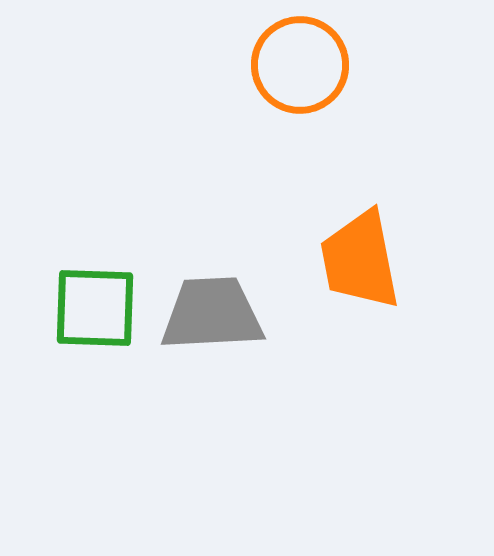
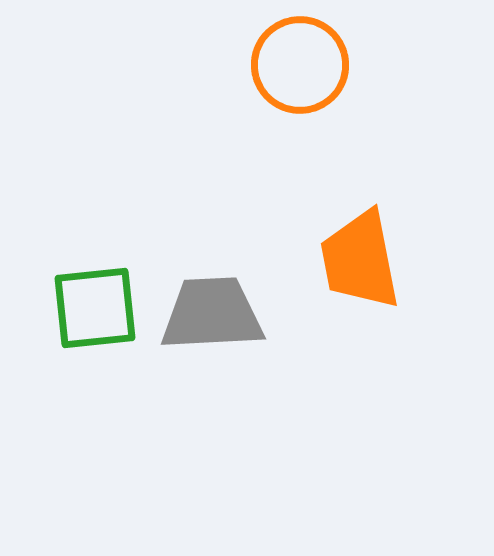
green square: rotated 8 degrees counterclockwise
